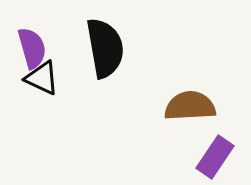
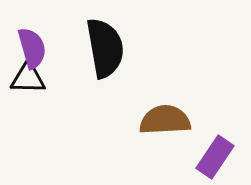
black triangle: moved 14 px left; rotated 24 degrees counterclockwise
brown semicircle: moved 25 px left, 14 px down
